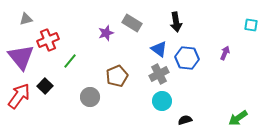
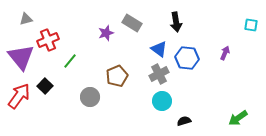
black semicircle: moved 1 px left, 1 px down
